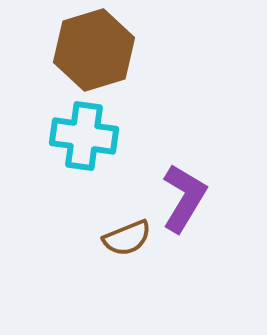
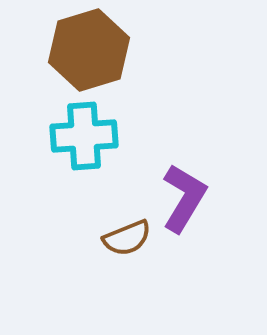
brown hexagon: moved 5 px left
cyan cross: rotated 12 degrees counterclockwise
